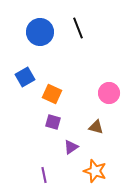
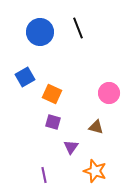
purple triangle: rotated 21 degrees counterclockwise
